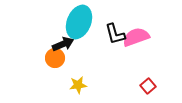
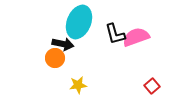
black arrow: rotated 35 degrees clockwise
red square: moved 4 px right
